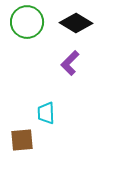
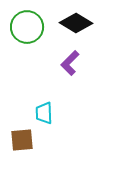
green circle: moved 5 px down
cyan trapezoid: moved 2 px left
